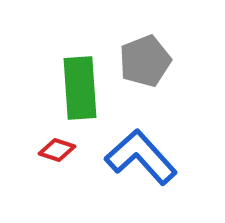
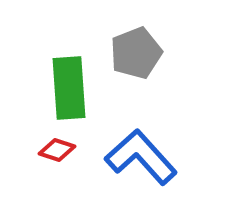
gray pentagon: moved 9 px left, 8 px up
green rectangle: moved 11 px left
